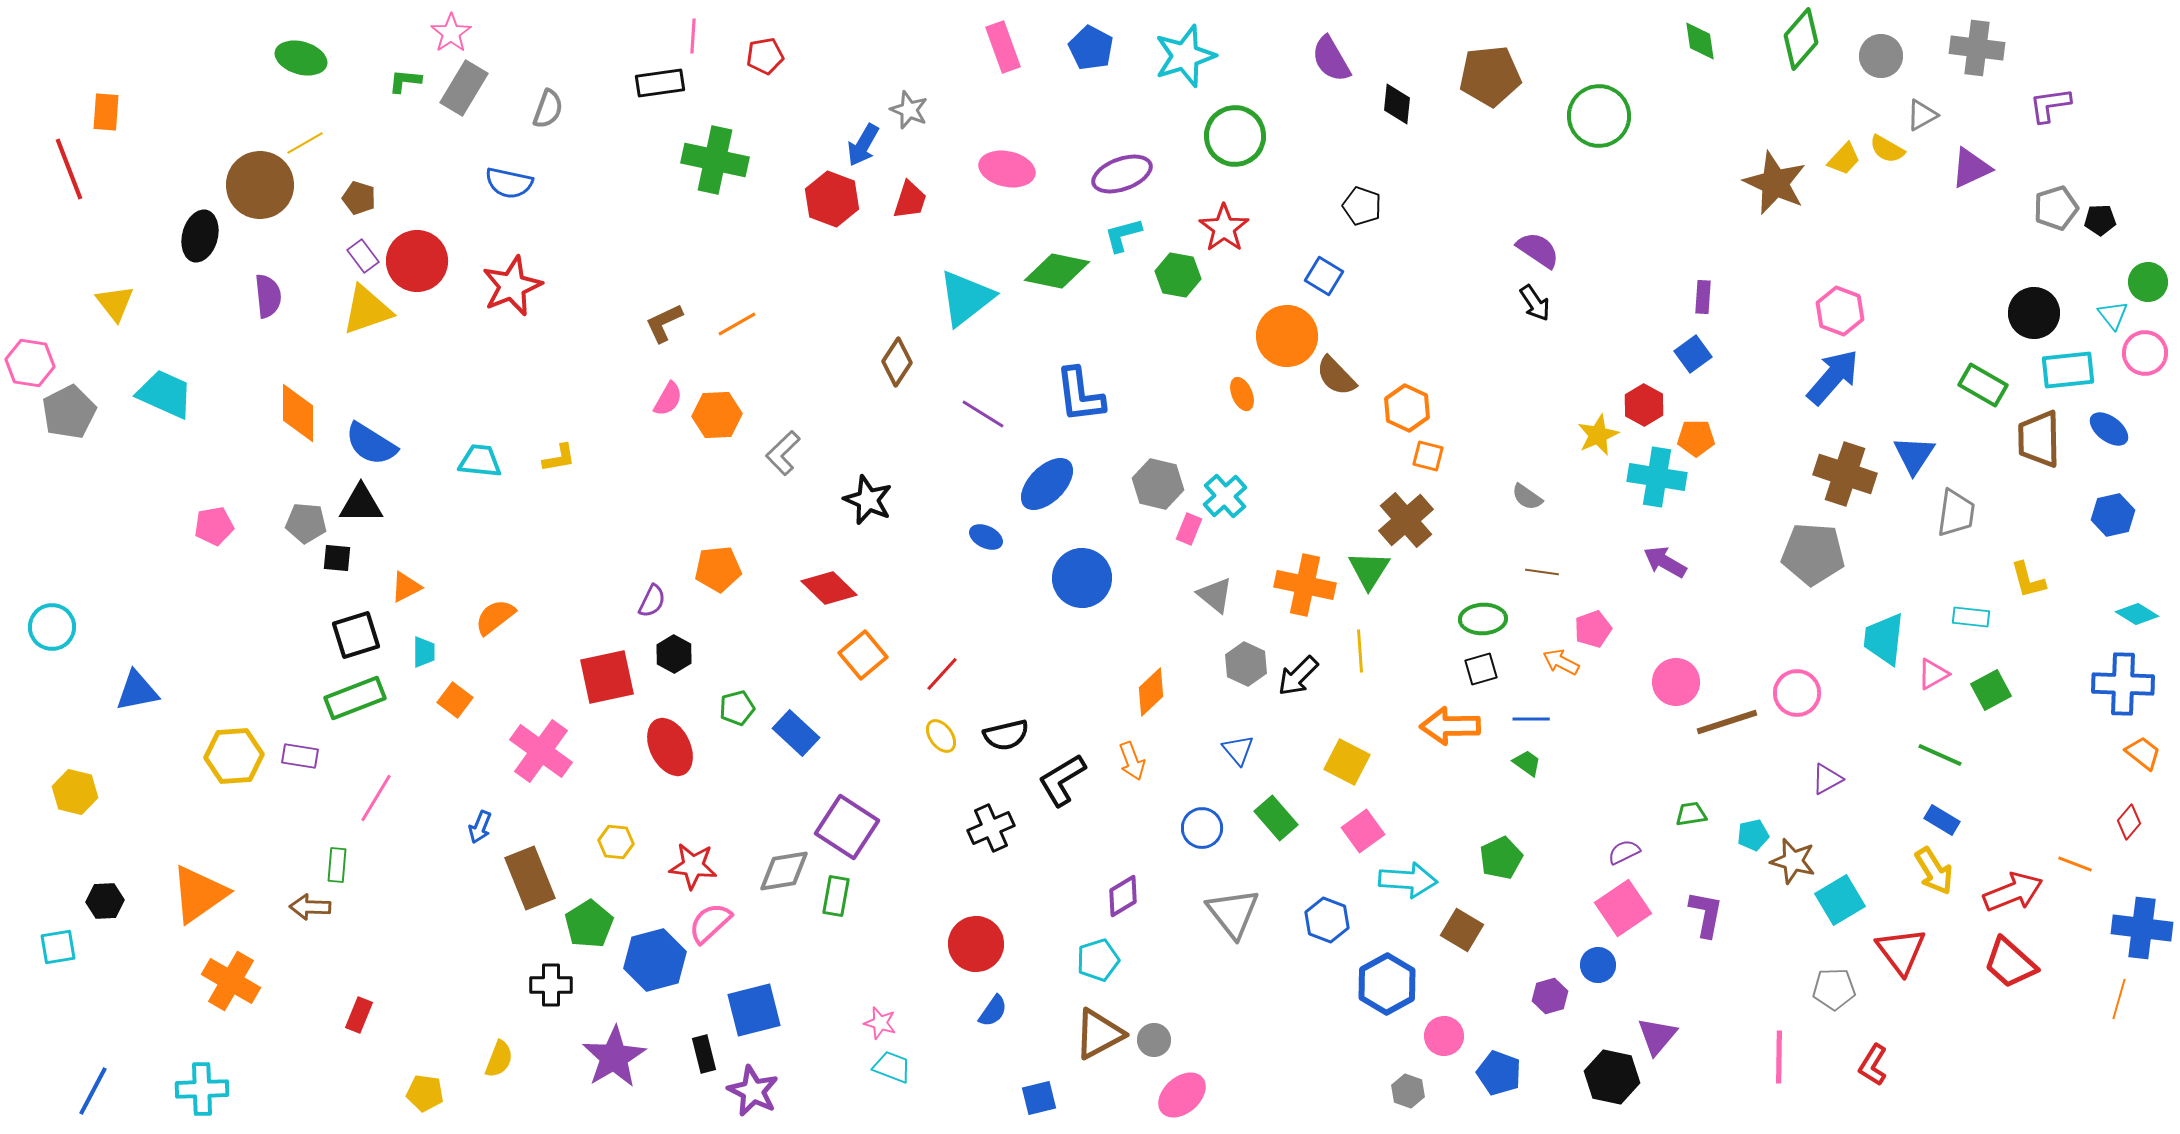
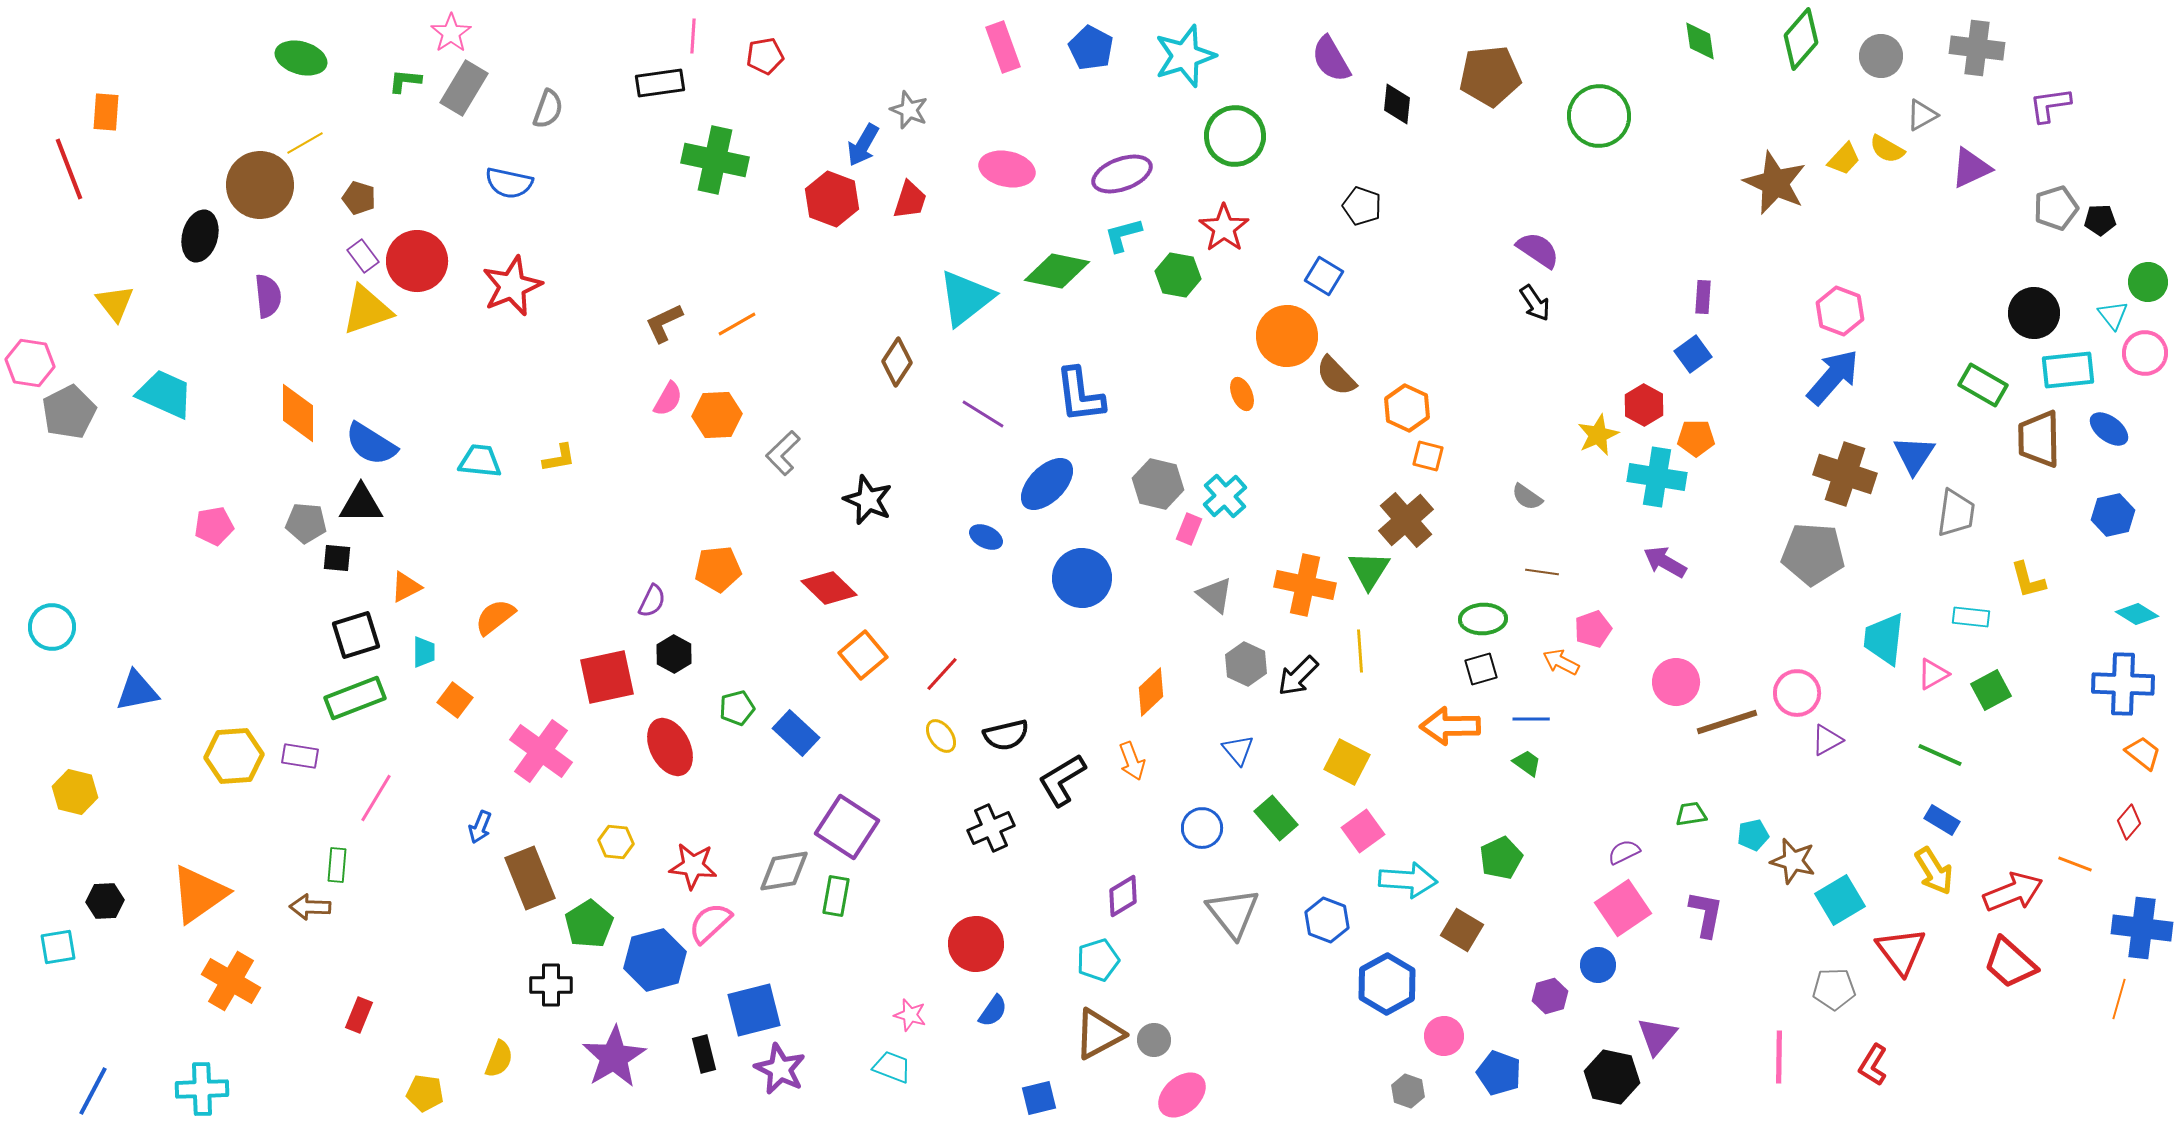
purple triangle at (1827, 779): moved 39 px up
pink star at (880, 1023): moved 30 px right, 8 px up
purple star at (753, 1091): moved 27 px right, 22 px up
